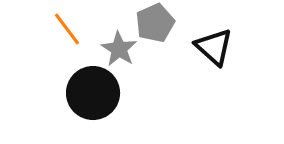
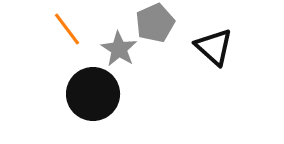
black circle: moved 1 px down
